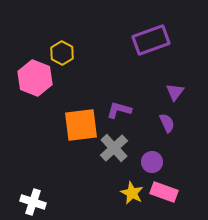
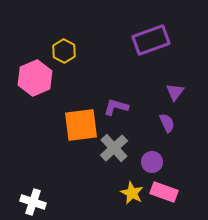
yellow hexagon: moved 2 px right, 2 px up
pink hexagon: rotated 16 degrees clockwise
purple L-shape: moved 3 px left, 3 px up
